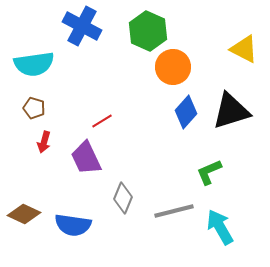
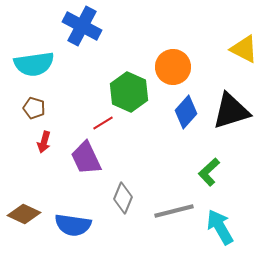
green hexagon: moved 19 px left, 61 px down
red line: moved 1 px right, 2 px down
green L-shape: rotated 20 degrees counterclockwise
